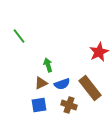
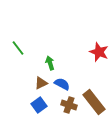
green line: moved 1 px left, 12 px down
red star: rotated 24 degrees counterclockwise
green arrow: moved 2 px right, 2 px up
blue semicircle: rotated 133 degrees counterclockwise
brown rectangle: moved 4 px right, 14 px down
blue square: rotated 28 degrees counterclockwise
